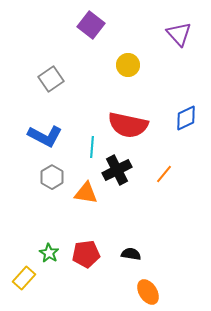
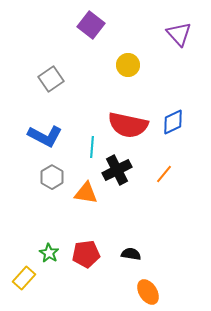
blue diamond: moved 13 px left, 4 px down
